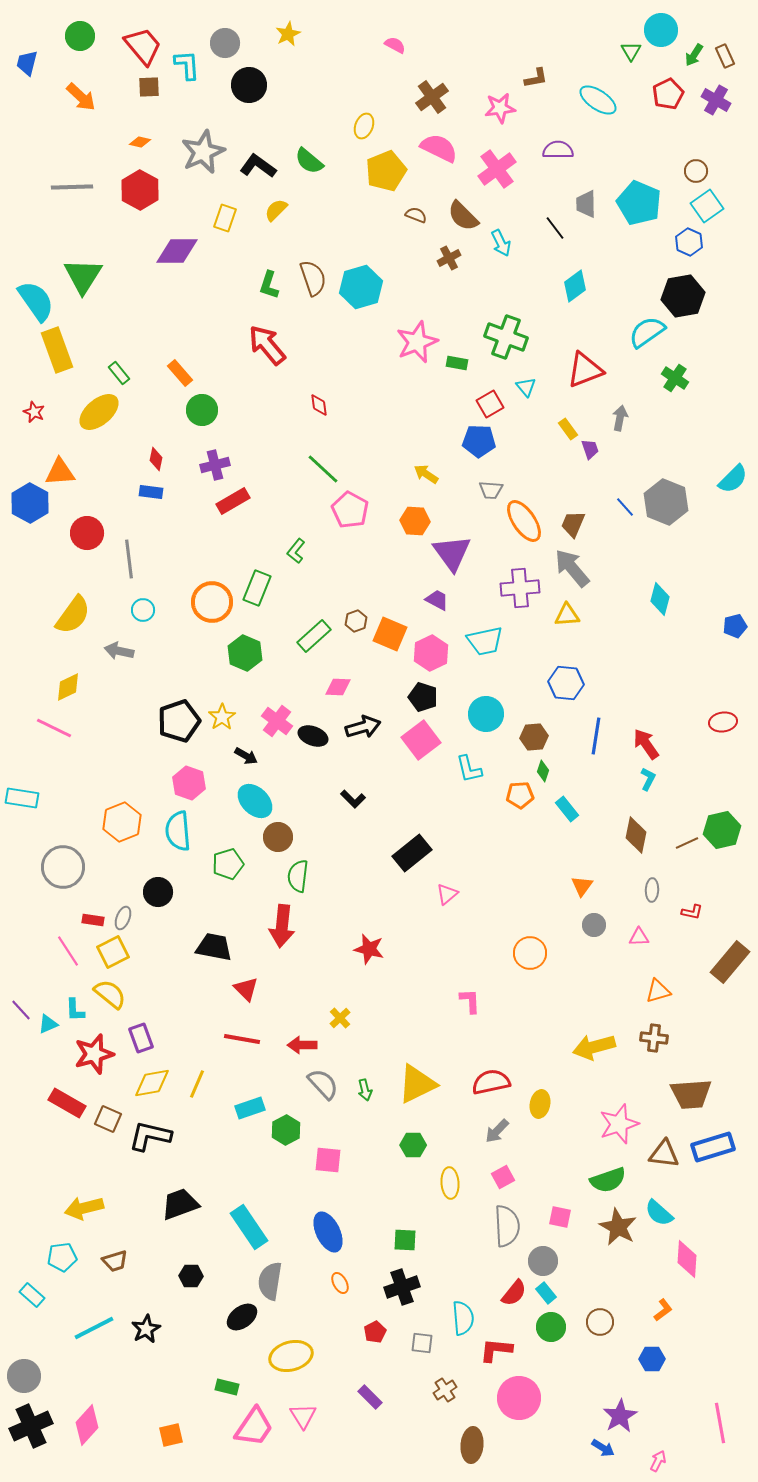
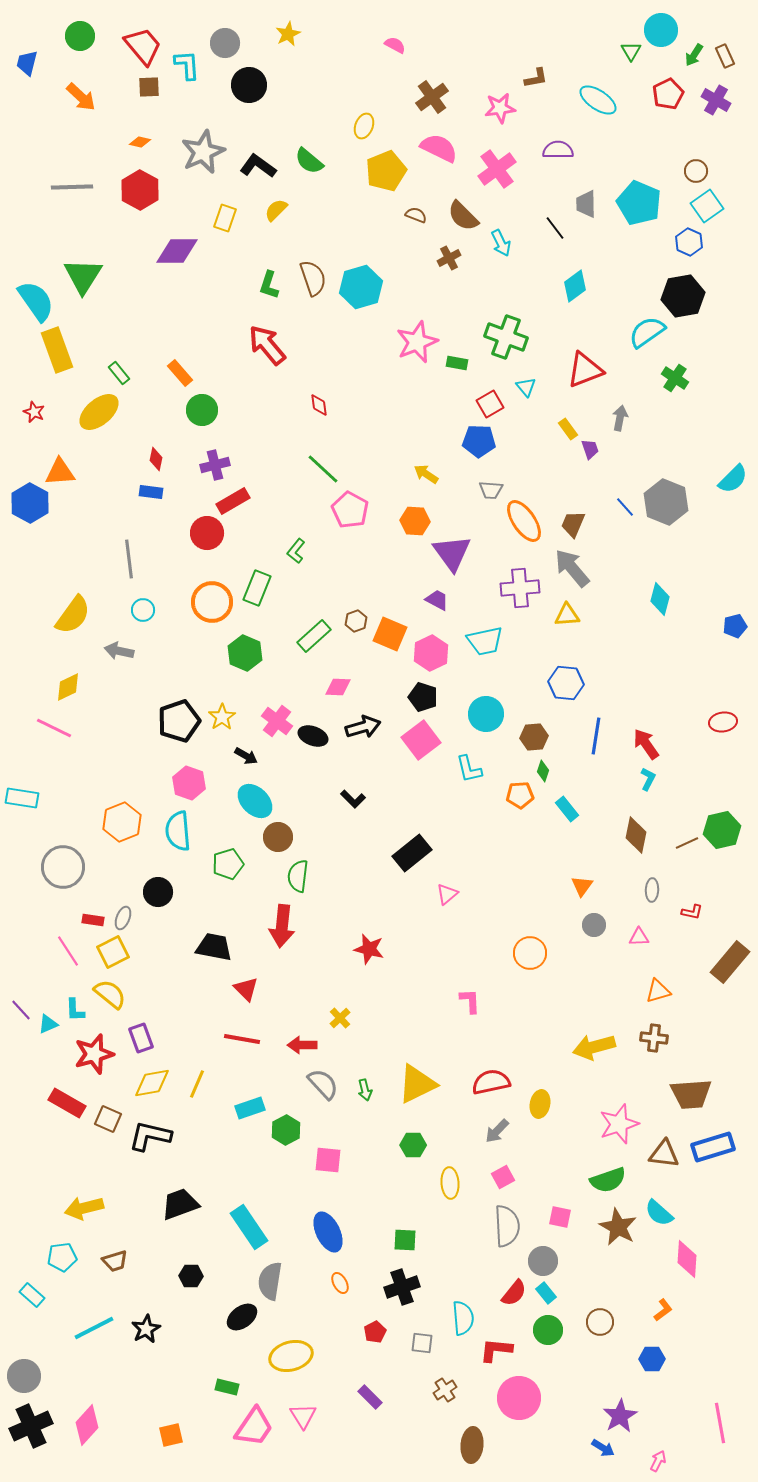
red circle at (87, 533): moved 120 px right
green circle at (551, 1327): moved 3 px left, 3 px down
